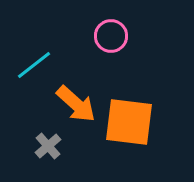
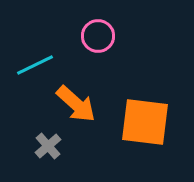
pink circle: moved 13 px left
cyan line: moved 1 px right; rotated 12 degrees clockwise
orange square: moved 16 px right
